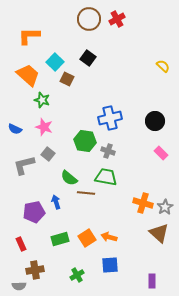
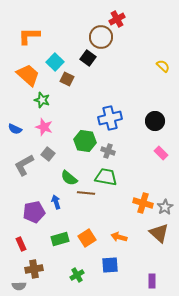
brown circle: moved 12 px right, 18 px down
gray L-shape: rotated 15 degrees counterclockwise
orange arrow: moved 10 px right
brown cross: moved 1 px left, 1 px up
